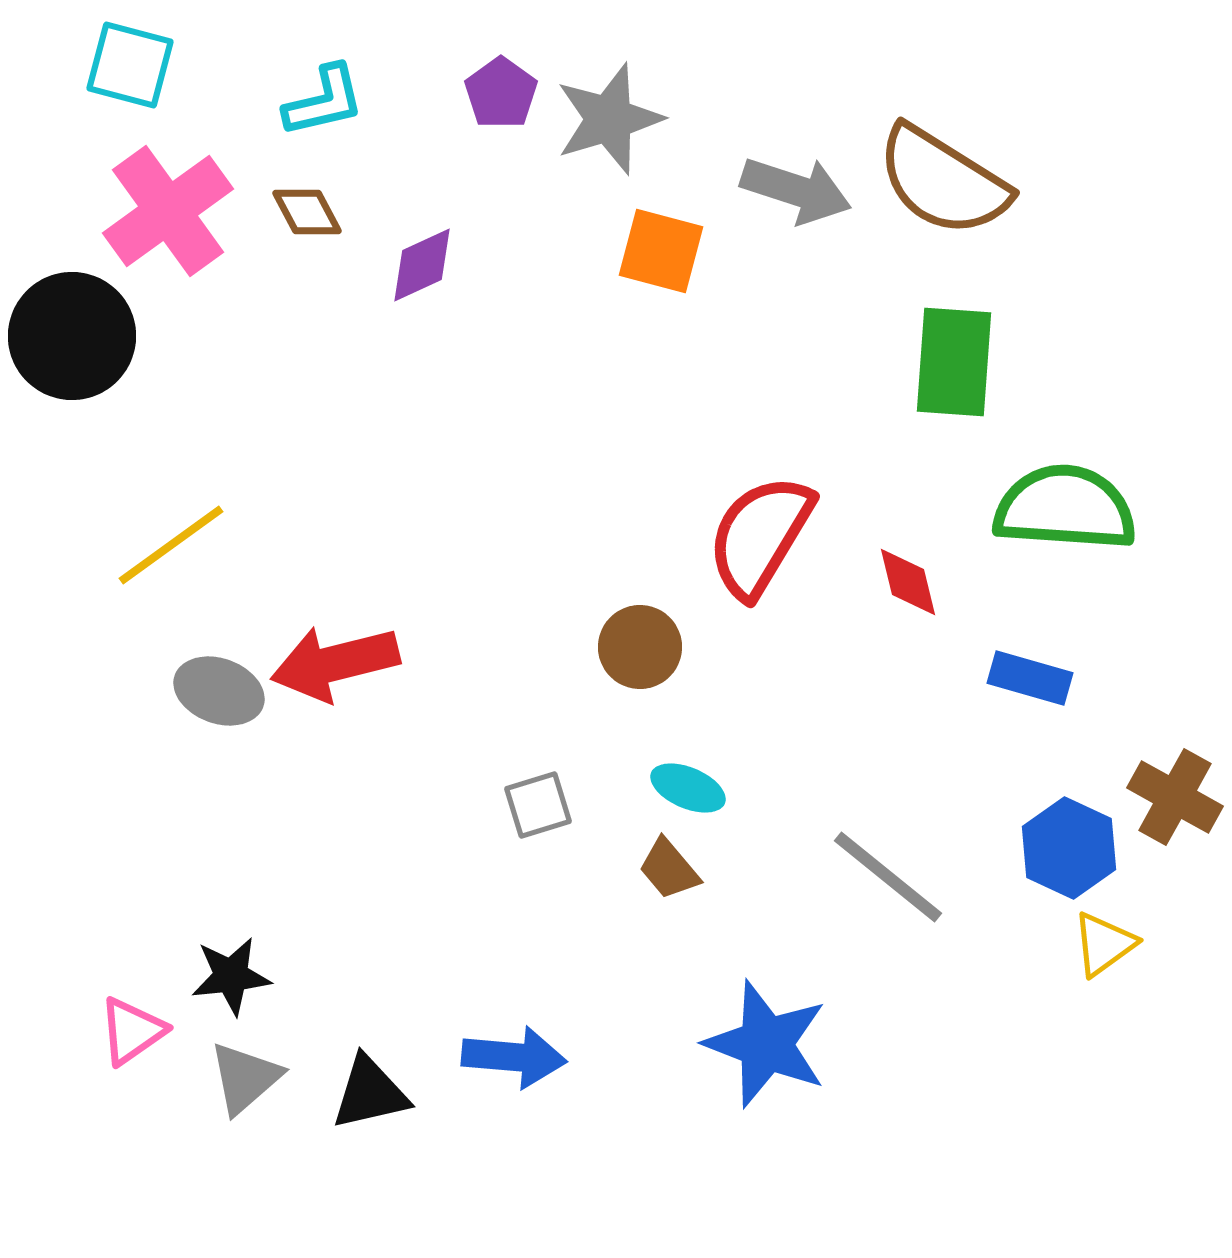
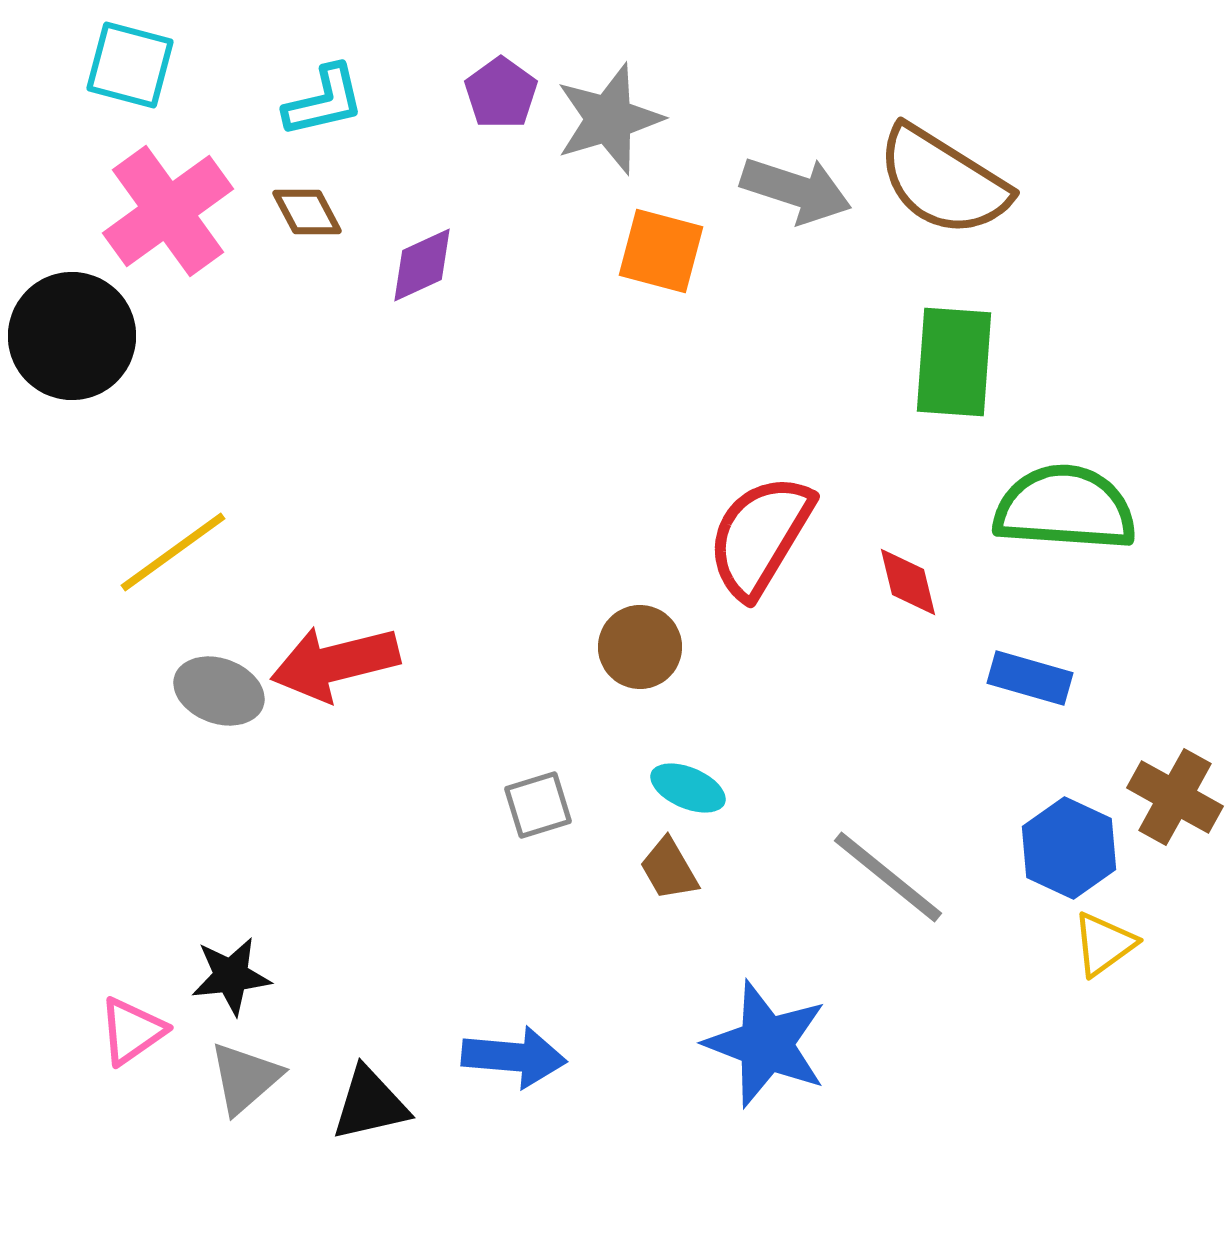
yellow line: moved 2 px right, 7 px down
brown trapezoid: rotated 10 degrees clockwise
black triangle: moved 11 px down
